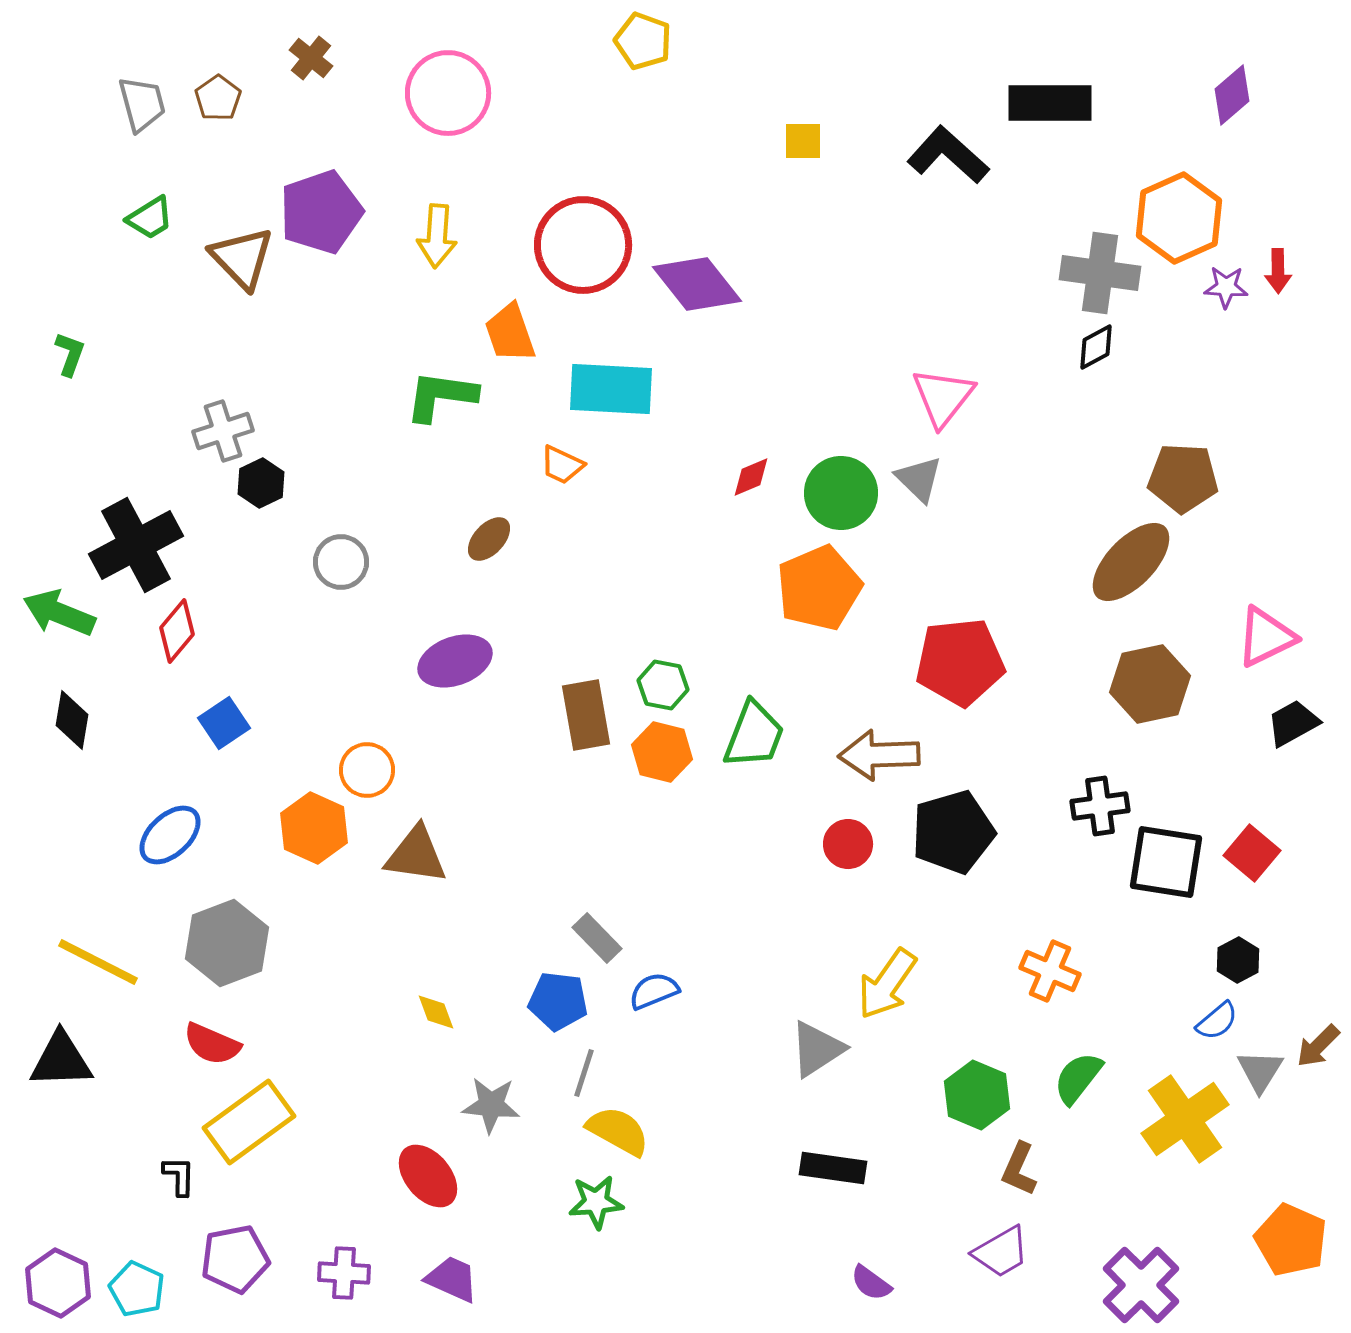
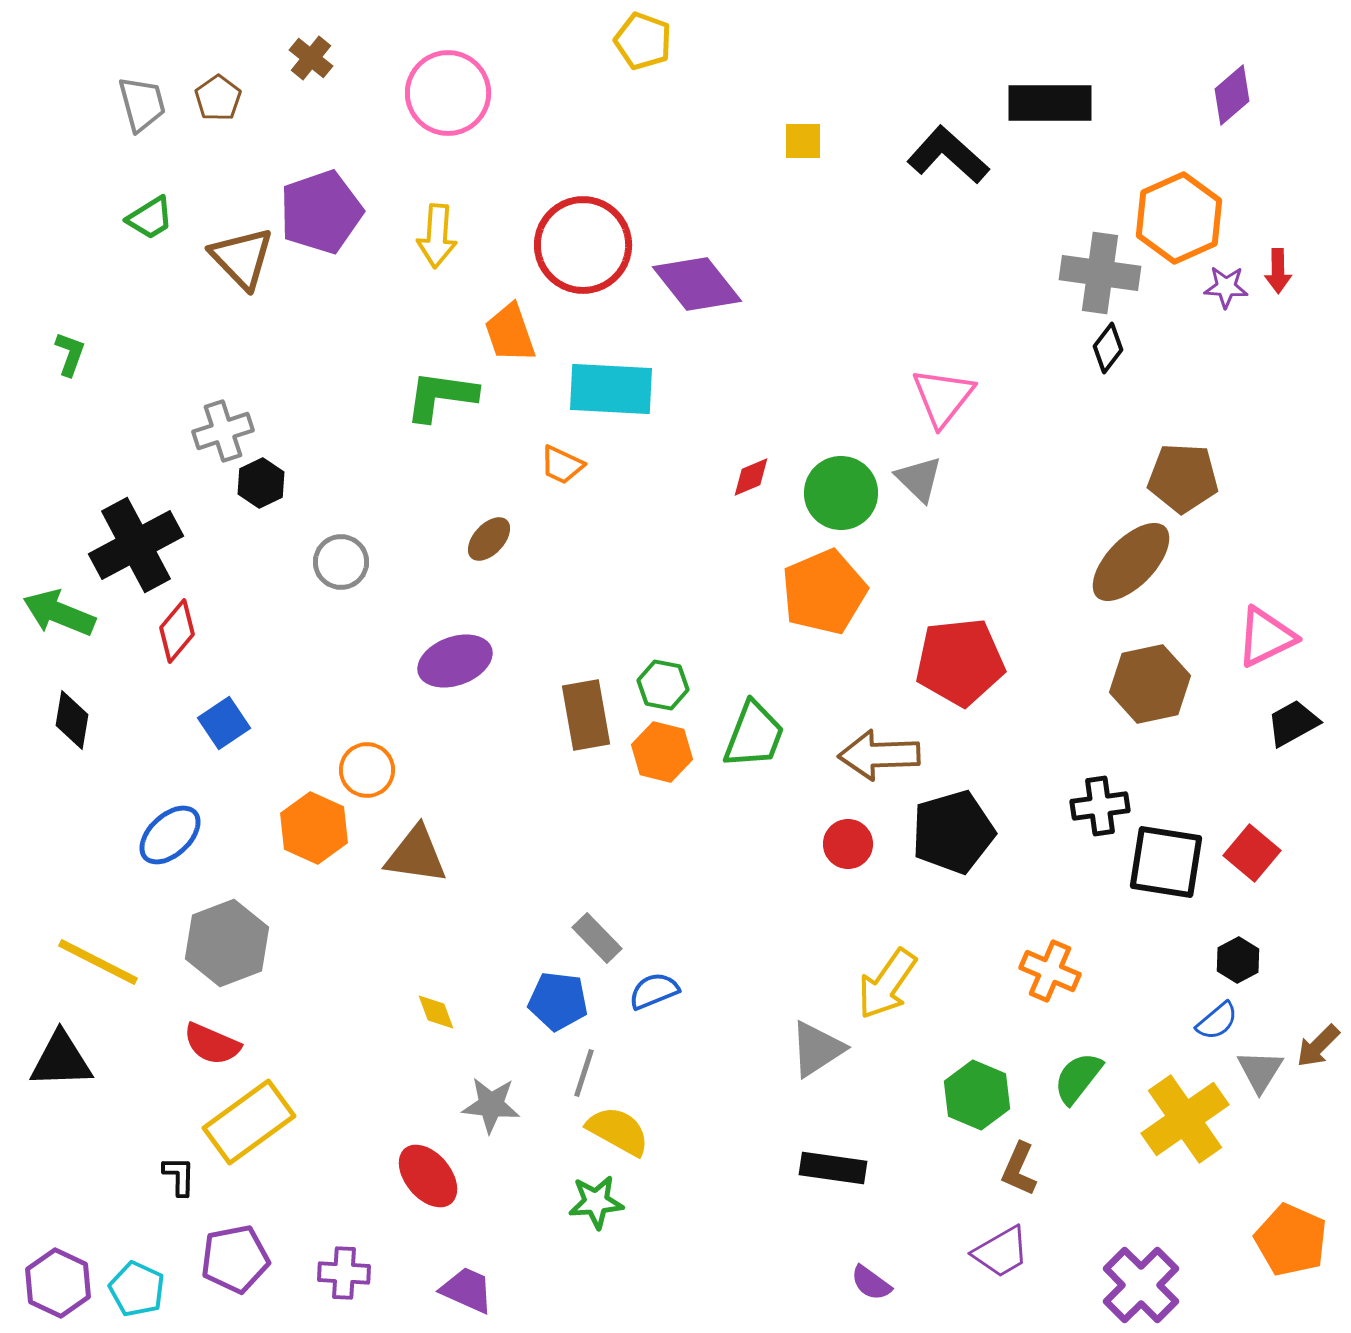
black diamond at (1096, 347): moved 12 px right, 1 px down; rotated 24 degrees counterclockwise
orange pentagon at (819, 588): moved 5 px right, 4 px down
purple trapezoid at (452, 1279): moved 15 px right, 11 px down
